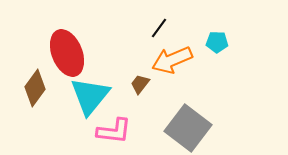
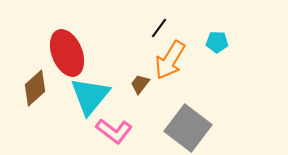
orange arrow: moved 2 px left; rotated 36 degrees counterclockwise
brown diamond: rotated 12 degrees clockwise
pink L-shape: rotated 30 degrees clockwise
